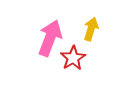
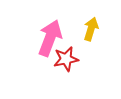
red star: moved 7 px left, 1 px down; rotated 20 degrees clockwise
